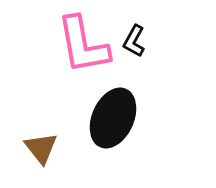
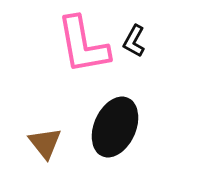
black ellipse: moved 2 px right, 9 px down
brown triangle: moved 4 px right, 5 px up
